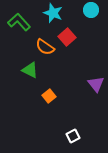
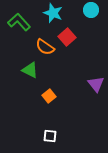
white square: moved 23 px left; rotated 32 degrees clockwise
